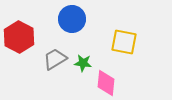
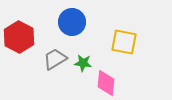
blue circle: moved 3 px down
